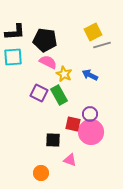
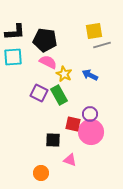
yellow square: moved 1 px right, 1 px up; rotated 18 degrees clockwise
